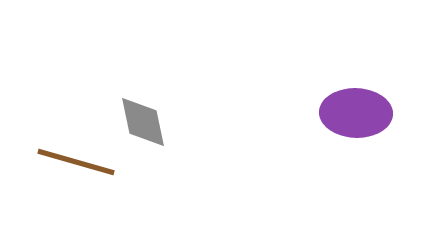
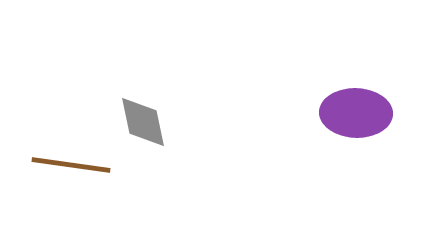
brown line: moved 5 px left, 3 px down; rotated 8 degrees counterclockwise
